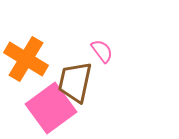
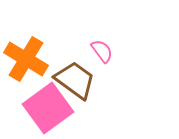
brown trapezoid: moved 2 px up; rotated 114 degrees clockwise
pink square: moved 3 px left
